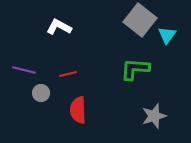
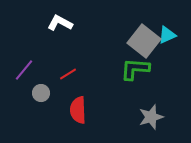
gray square: moved 4 px right, 21 px down
white L-shape: moved 1 px right, 4 px up
cyan triangle: rotated 30 degrees clockwise
purple line: rotated 65 degrees counterclockwise
red line: rotated 18 degrees counterclockwise
gray star: moved 3 px left, 1 px down
